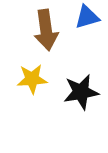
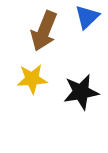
blue triangle: rotated 28 degrees counterclockwise
brown arrow: moved 2 px left, 1 px down; rotated 30 degrees clockwise
